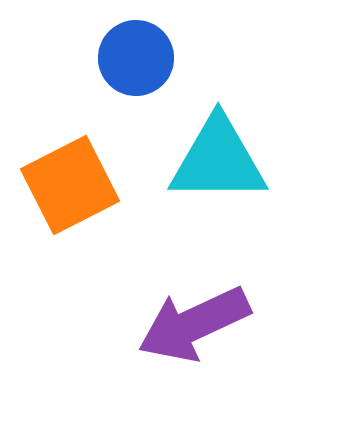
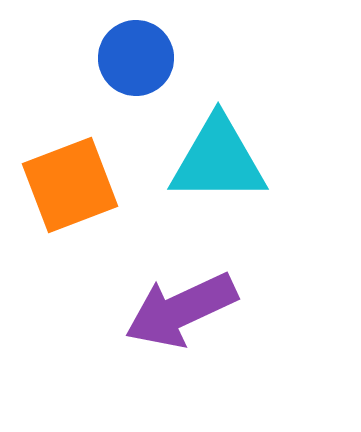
orange square: rotated 6 degrees clockwise
purple arrow: moved 13 px left, 14 px up
